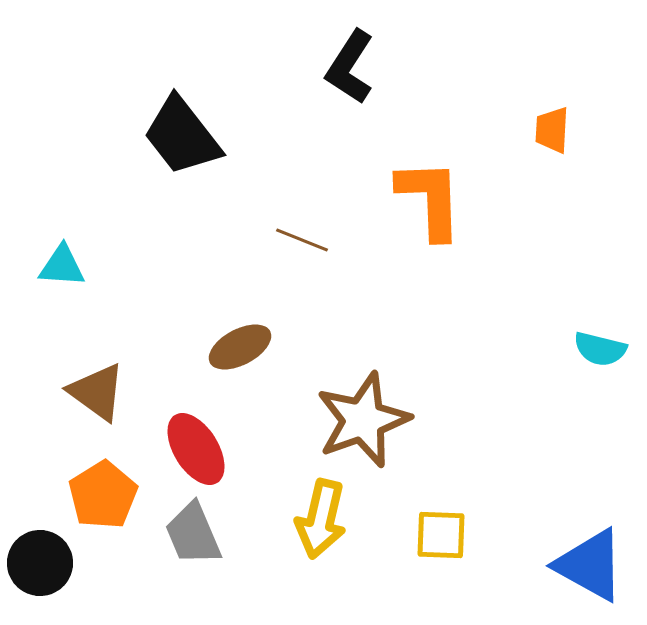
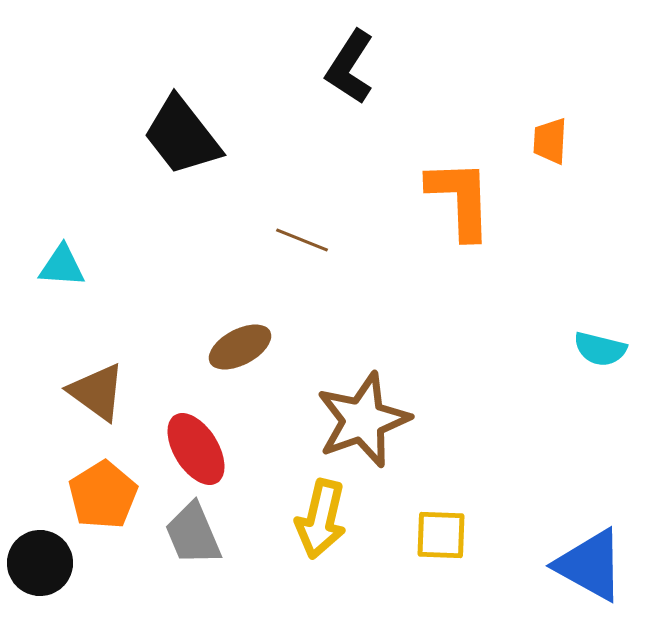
orange trapezoid: moved 2 px left, 11 px down
orange L-shape: moved 30 px right
